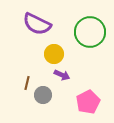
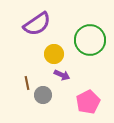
purple semicircle: rotated 60 degrees counterclockwise
green circle: moved 8 px down
brown line: rotated 24 degrees counterclockwise
